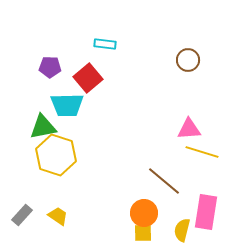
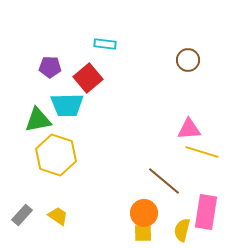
green triangle: moved 5 px left, 7 px up
